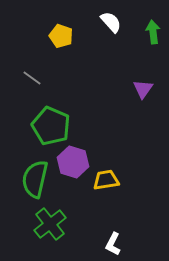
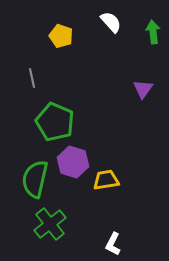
gray line: rotated 42 degrees clockwise
green pentagon: moved 4 px right, 4 px up
